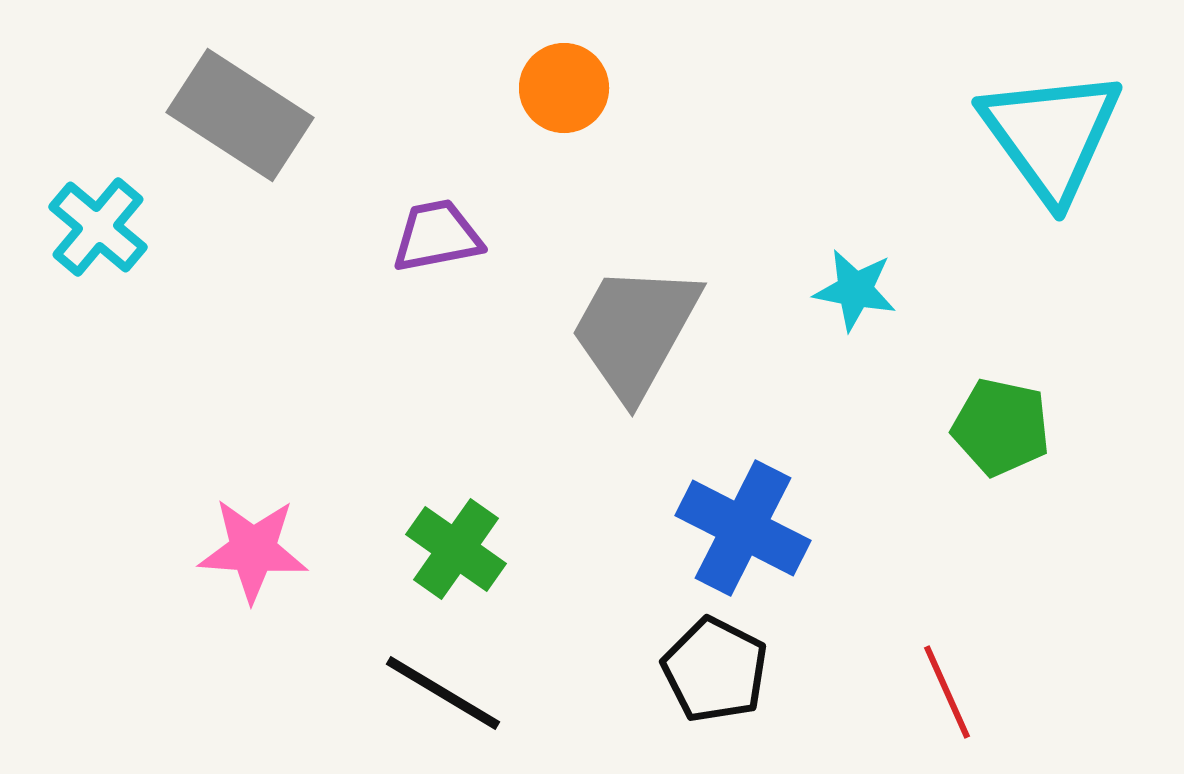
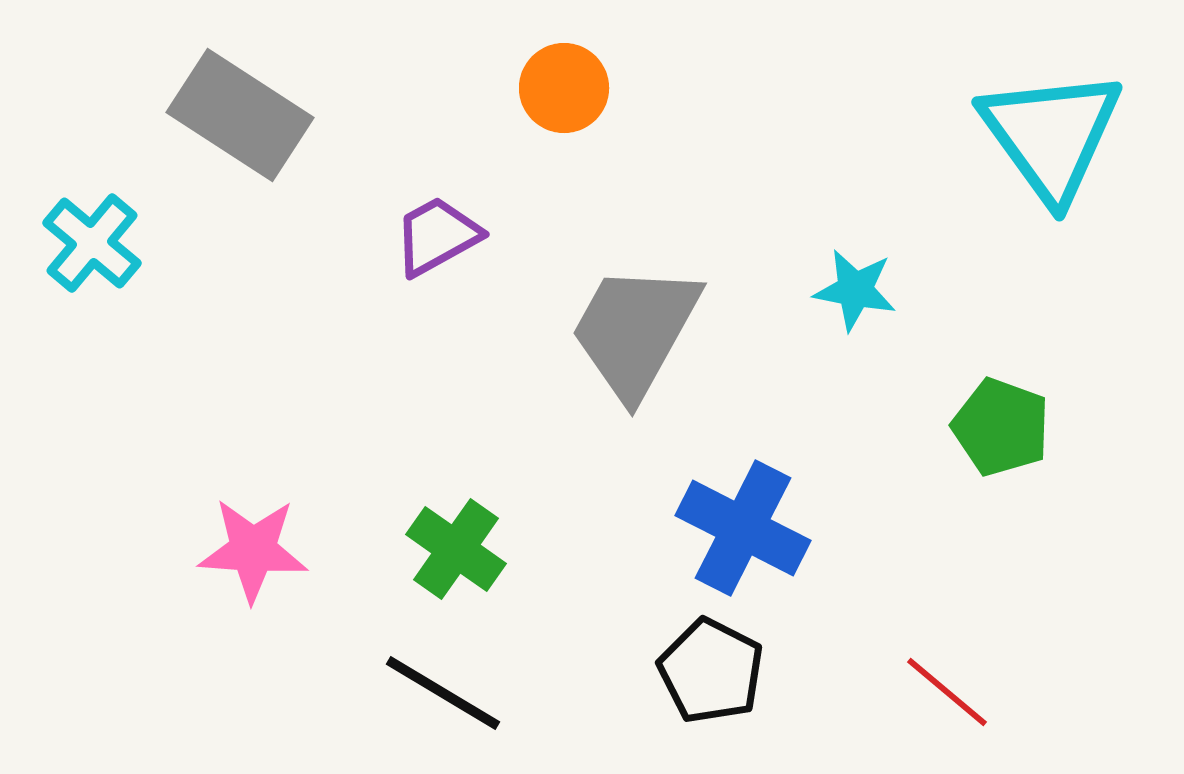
cyan cross: moved 6 px left, 16 px down
purple trapezoid: rotated 18 degrees counterclockwise
green pentagon: rotated 8 degrees clockwise
black pentagon: moved 4 px left, 1 px down
red line: rotated 26 degrees counterclockwise
